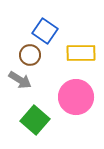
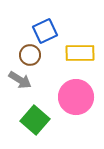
blue square: rotated 30 degrees clockwise
yellow rectangle: moved 1 px left
